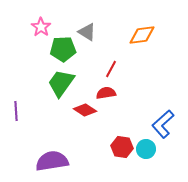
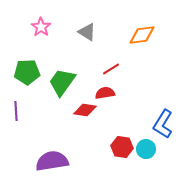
green pentagon: moved 36 px left, 23 px down
red line: rotated 30 degrees clockwise
green trapezoid: moved 1 px right, 1 px up
red semicircle: moved 1 px left
red diamond: rotated 25 degrees counterclockwise
blue L-shape: rotated 16 degrees counterclockwise
